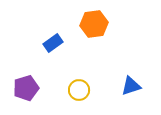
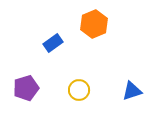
orange hexagon: rotated 16 degrees counterclockwise
blue triangle: moved 1 px right, 5 px down
